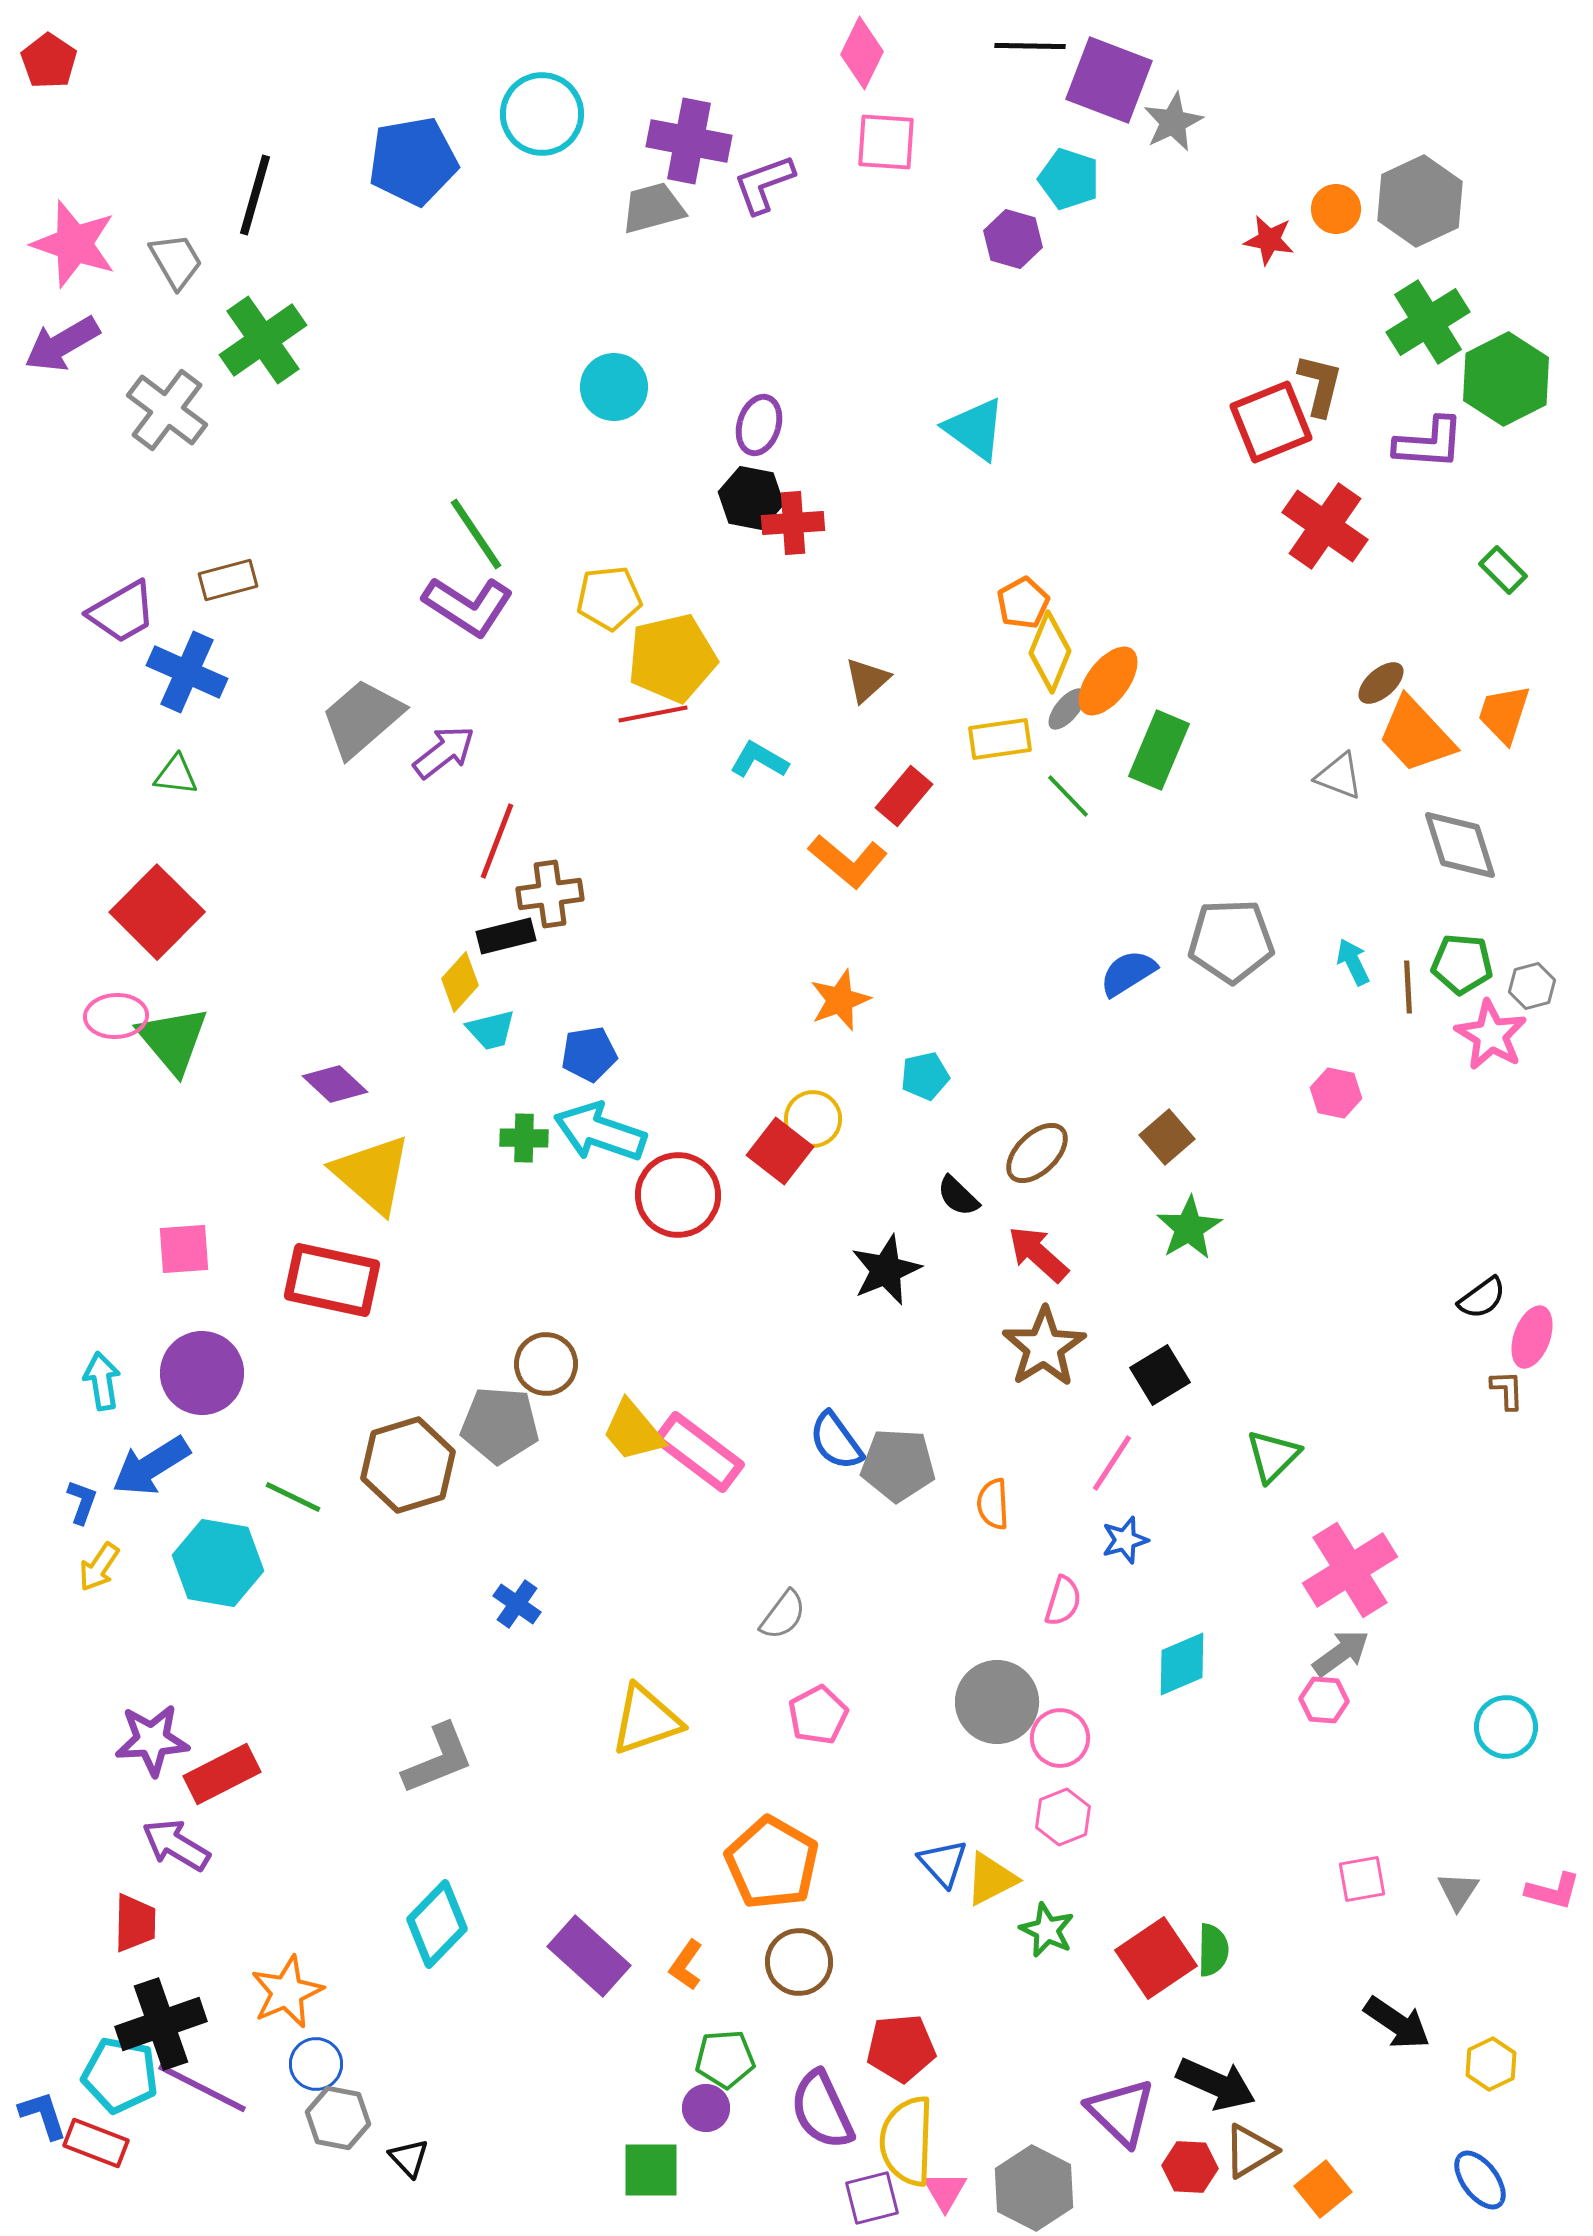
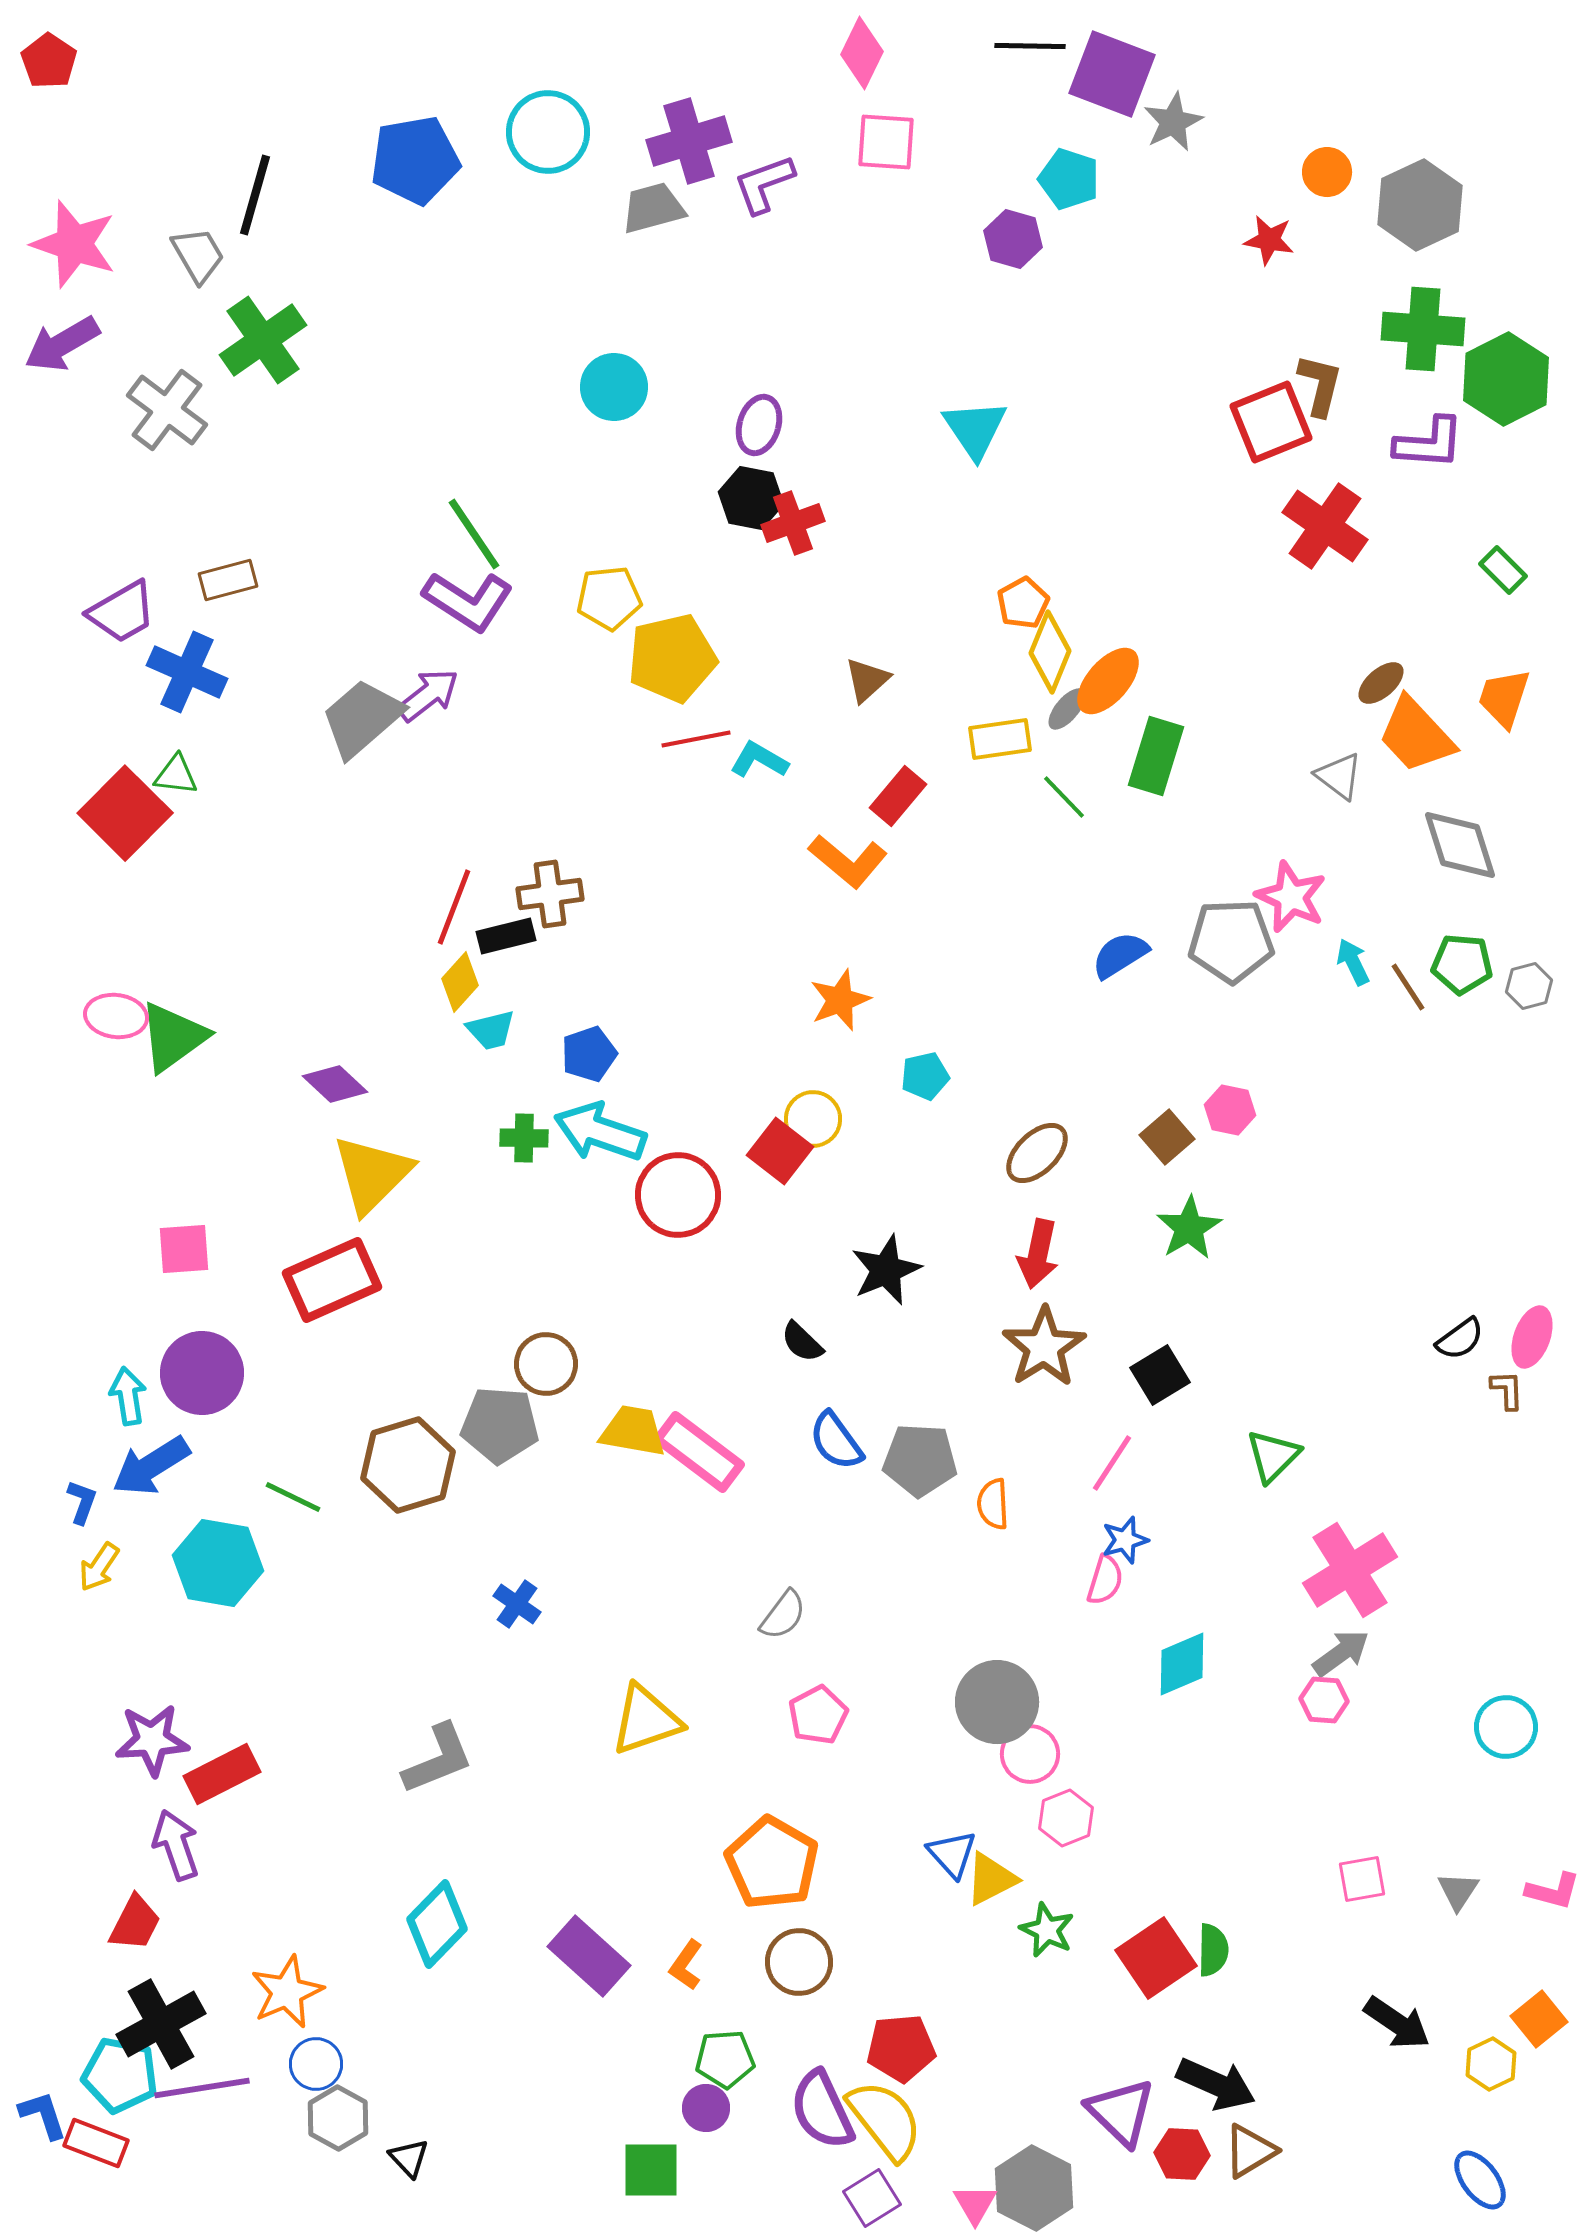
purple square at (1109, 80): moved 3 px right, 6 px up
cyan circle at (542, 114): moved 6 px right, 18 px down
purple cross at (689, 141): rotated 28 degrees counterclockwise
blue pentagon at (413, 161): moved 2 px right, 1 px up
gray hexagon at (1420, 201): moved 4 px down
orange circle at (1336, 209): moved 9 px left, 37 px up
gray trapezoid at (176, 261): moved 22 px right, 6 px up
green cross at (1428, 322): moved 5 px left, 7 px down; rotated 36 degrees clockwise
cyan triangle at (975, 429): rotated 20 degrees clockwise
red cross at (793, 523): rotated 16 degrees counterclockwise
green line at (476, 534): moved 2 px left
purple L-shape at (468, 606): moved 5 px up
orange ellipse at (1108, 681): rotated 4 degrees clockwise
red line at (653, 714): moved 43 px right, 25 px down
orange trapezoid at (1504, 714): moved 16 px up
green rectangle at (1159, 750): moved 3 px left, 6 px down; rotated 6 degrees counterclockwise
purple arrow at (444, 752): moved 16 px left, 57 px up
gray triangle at (1339, 776): rotated 16 degrees clockwise
red rectangle at (904, 796): moved 6 px left
green line at (1068, 796): moved 4 px left, 1 px down
red line at (497, 841): moved 43 px left, 66 px down
red square at (157, 912): moved 32 px left, 99 px up
blue semicircle at (1128, 973): moved 8 px left, 18 px up
gray hexagon at (1532, 986): moved 3 px left
brown line at (1408, 987): rotated 30 degrees counterclockwise
pink ellipse at (116, 1016): rotated 10 degrees clockwise
pink star at (1491, 1035): moved 200 px left, 138 px up; rotated 6 degrees counterclockwise
green triangle at (173, 1040): moved 3 px up; rotated 34 degrees clockwise
blue pentagon at (589, 1054): rotated 10 degrees counterclockwise
pink hexagon at (1336, 1093): moved 106 px left, 17 px down
yellow triangle at (372, 1174): rotated 34 degrees clockwise
black semicircle at (958, 1196): moved 156 px left, 146 px down
red arrow at (1038, 1254): rotated 120 degrees counterclockwise
red rectangle at (332, 1280): rotated 36 degrees counterclockwise
black semicircle at (1482, 1298): moved 22 px left, 41 px down
cyan arrow at (102, 1381): moved 26 px right, 15 px down
yellow trapezoid at (633, 1431): rotated 140 degrees clockwise
gray pentagon at (898, 1465): moved 22 px right, 5 px up
pink semicircle at (1063, 1601): moved 42 px right, 21 px up
pink circle at (1060, 1738): moved 30 px left, 16 px down
pink hexagon at (1063, 1817): moved 3 px right, 1 px down
purple arrow at (176, 1845): rotated 40 degrees clockwise
blue triangle at (943, 1863): moved 9 px right, 9 px up
red trapezoid at (135, 1923): rotated 26 degrees clockwise
black cross at (161, 2024): rotated 10 degrees counterclockwise
purple line at (202, 2088): rotated 36 degrees counterclockwise
gray hexagon at (338, 2118): rotated 18 degrees clockwise
yellow semicircle at (907, 2141): moved 22 px left, 21 px up; rotated 140 degrees clockwise
red hexagon at (1190, 2167): moved 8 px left, 13 px up
orange square at (1323, 2189): moved 216 px right, 170 px up
pink triangle at (945, 2191): moved 30 px right, 13 px down
purple square at (872, 2198): rotated 18 degrees counterclockwise
